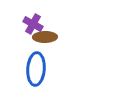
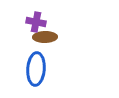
purple cross: moved 3 px right, 2 px up; rotated 18 degrees counterclockwise
